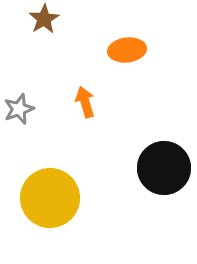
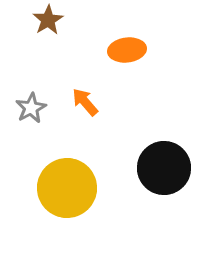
brown star: moved 4 px right, 1 px down
orange arrow: rotated 24 degrees counterclockwise
gray star: moved 12 px right, 1 px up; rotated 8 degrees counterclockwise
yellow circle: moved 17 px right, 10 px up
